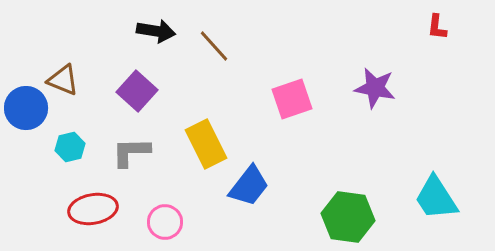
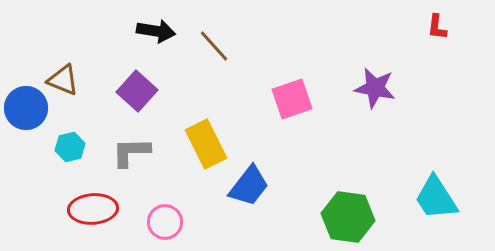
red ellipse: rotated 6 degrees clockwise
